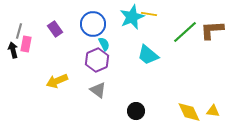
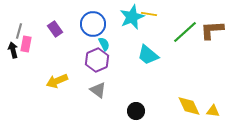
yellow diamond: moved 6 px up
